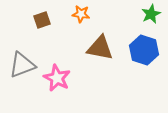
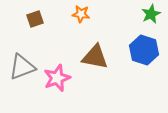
brown square: moved 7 px left, 1 px up
brown triangle: moved 5 px left, 9 px down
gray triangle: moved 2 px down
pink star: rotated 24 degrees clockwise
